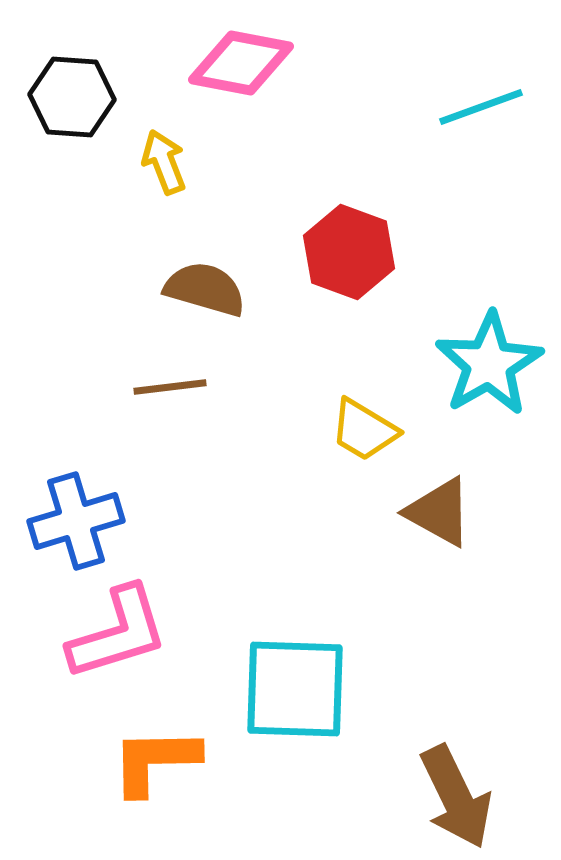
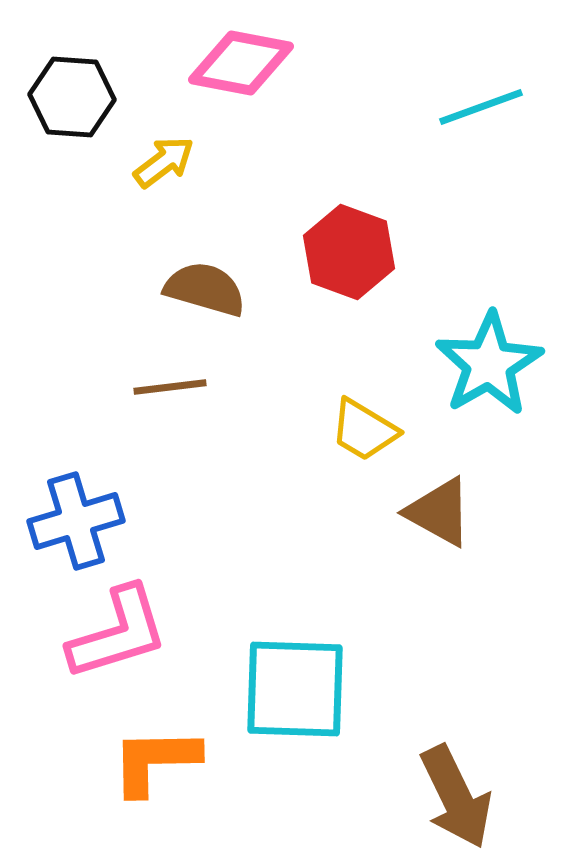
yellow arrow: rotated 74 degrees clockwise
